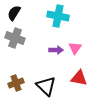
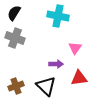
purple arrow: moved 14 px down
red triangle: rotated 18 degrees counterclockwise
brown cross: moved 3 px down
